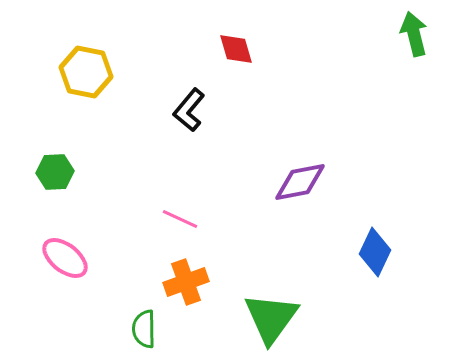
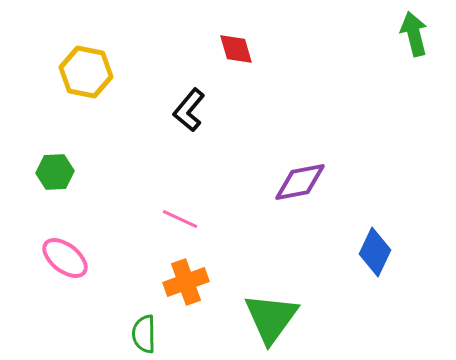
green semicircle: moved 5 px down
